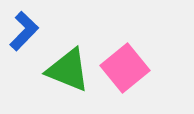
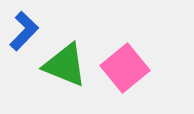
green triangle: moved 3 px left, 5 px up
